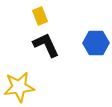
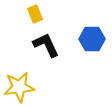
yellow rectangle: moved 5 px left, 2 px up
blue hexagon: moved 4 px left, 4 px up
